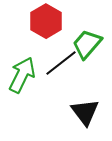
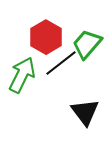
red hexagon: moved 16 px down
